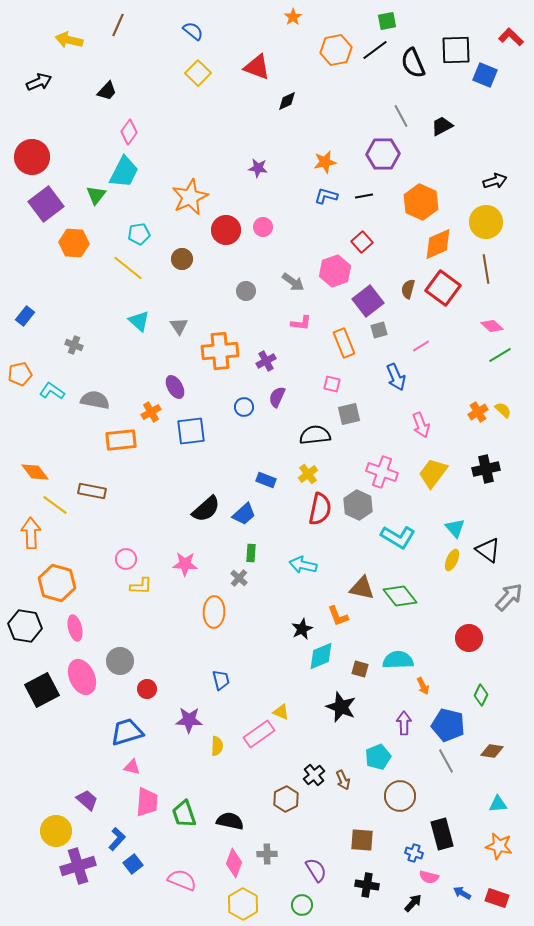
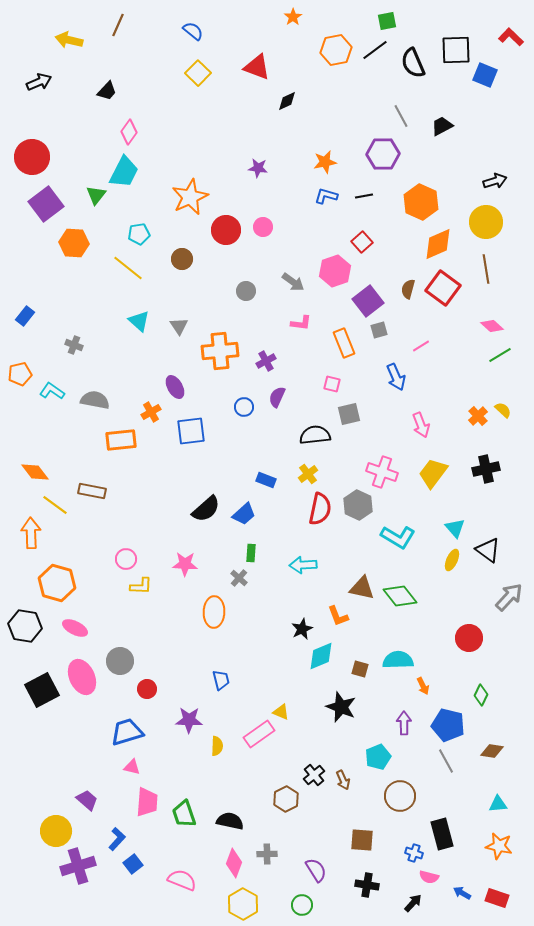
orange cross at (478, 412): moved 4 px down; rotated 12 degrees counterclockwise
cyan arrow at (303, 565): rotated 16 degrees counterclockwise
pink ellipse at (75, 628): rotated 50 degrees counterclockwise
